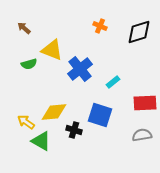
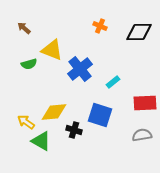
black diamond: rotated 16 degrees clockwise
